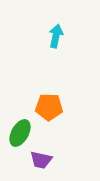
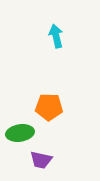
cyan arrow: rotated 25 degrees counterclockwise
green ellipse: rotated 52 degrees clockwise
